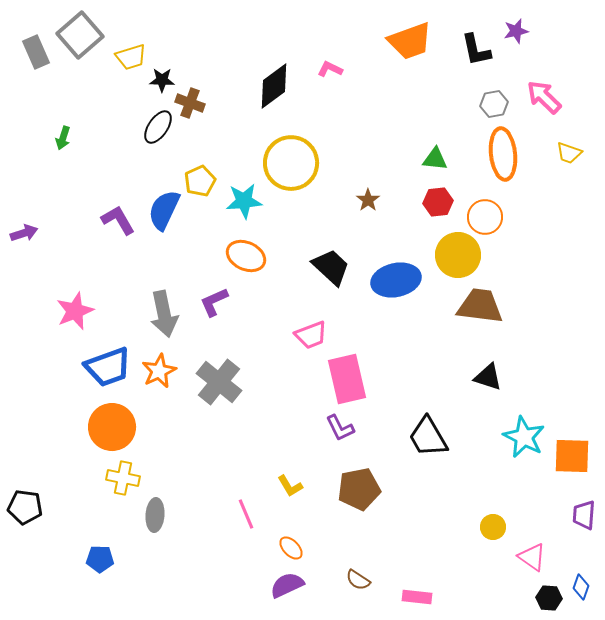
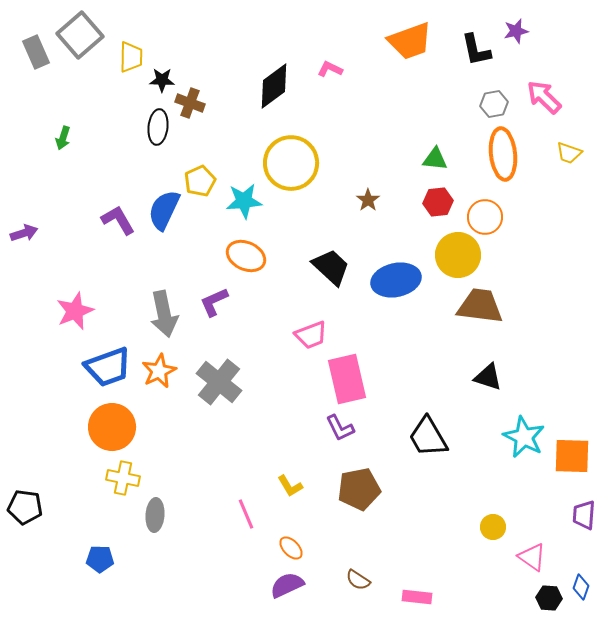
yellow trapezoid at (131, 57): rotated 72 degrees counterclockwise
black ellipse at (158, 127): rotated 28 degrees counterclockwise
